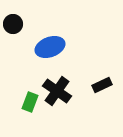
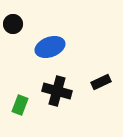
black rectangle: moved 1 px left, 3 px up
black cross: rotated 20 degrees counterclockwise
green rectangle: moved 10 px left, 3 px down
